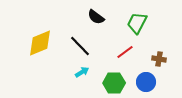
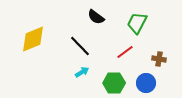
yellow diamond: moved 7 px left, 4 px up
blue circle: moved 1 px down
